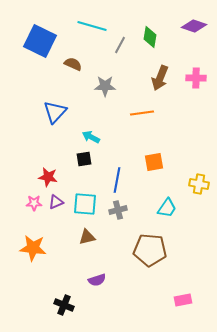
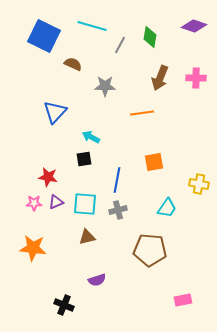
blue square: moved 4 px right, 5 px up
